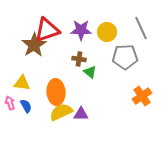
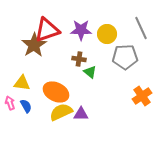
yellow circle: moved 2 px down
orange ellipse: rotated 60 degrees counterclockwise
